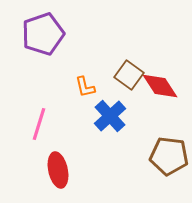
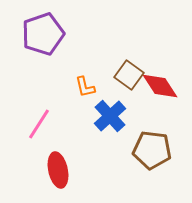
pink line: rotated 16 degrees clockwise
brown pentagon: moved 17 px left, 6 px up
